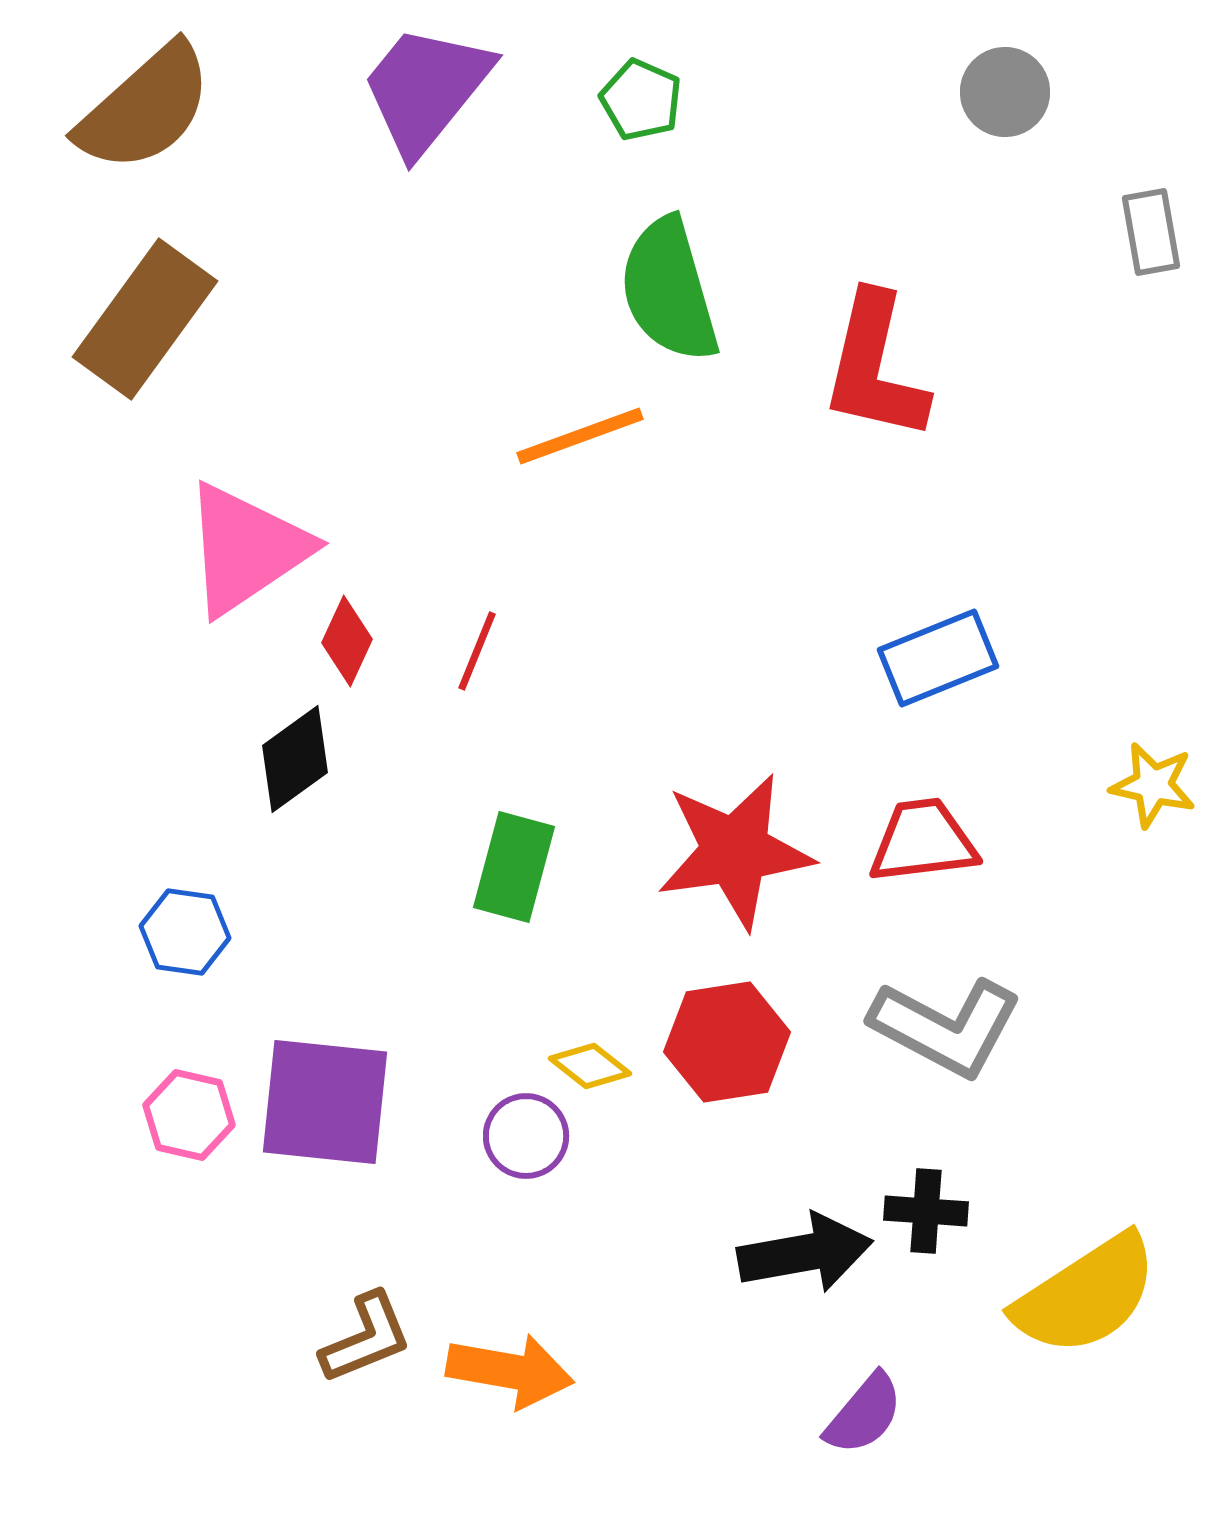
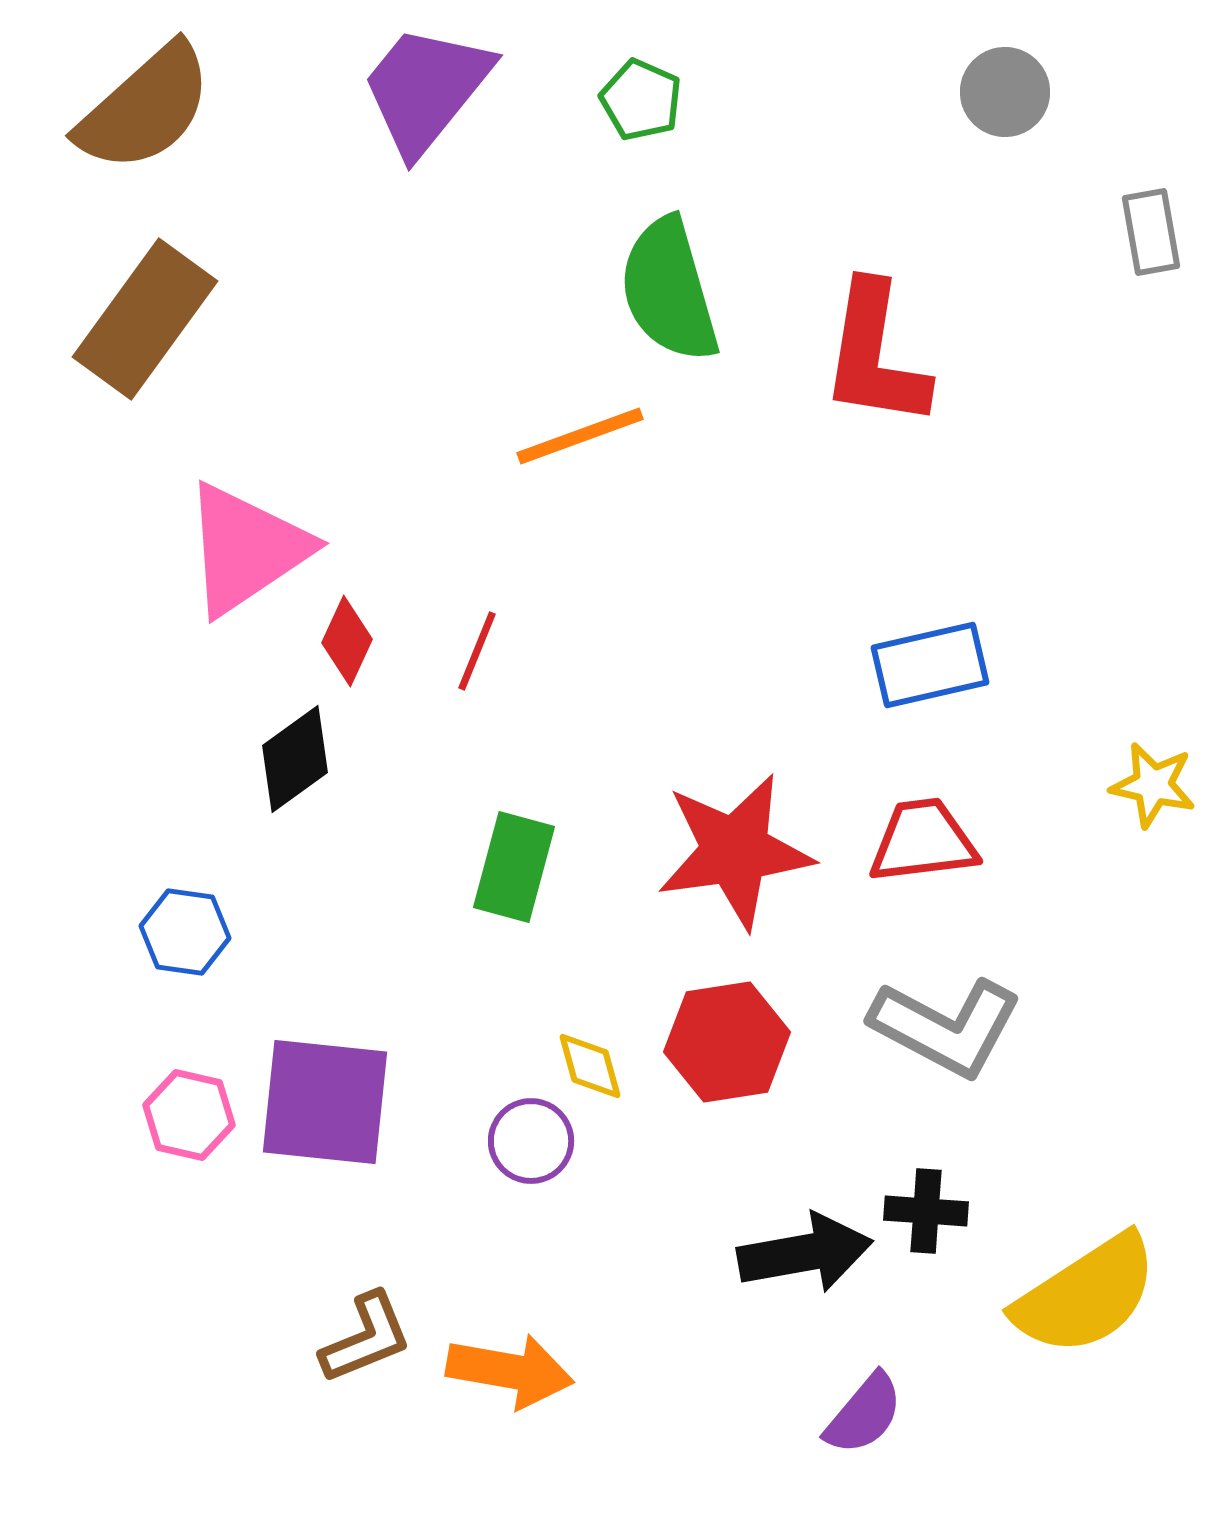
red L-shape: moved 12 px up; rotated 4 degrees counterclockwise
blue rectangle: moved 8 px left, 7 px down; rotated 9 degrees clockwise
yellow diamond: rotated 36 degrees clockwise
purple circle: moved 5 px right, 5 px down
